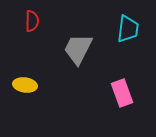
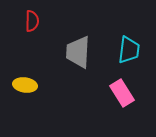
cyan trapezoid: moved 1 px right, 21 px down
gray trapezoid: moved 3 px down; rotated 24 degrees counterclockwise
pink rectangle: rotated 12 degrees counterclockwise
